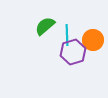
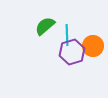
orange circle: moved 6 px down
purple hexagon: moved 1 px left
